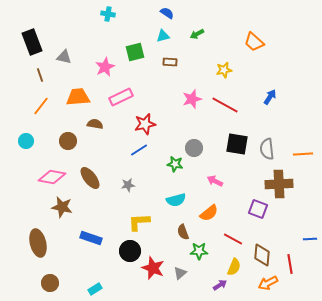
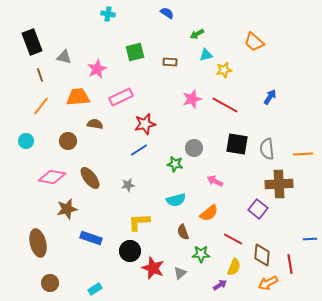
cyan triangle at (163, 36): moved 43 px right, 19 px down
pink star at (105, 67): moved 8 px left, 2 px down
brown star at (62, 207): moved 5 px right, 2 px down; rotated 25 degrees counterclockwise
purple square at (258, 209): rotated 18 degrees clockwise
green star at (199, 251): moved 2 px right, 3 px down
